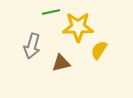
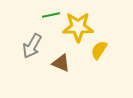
green line: moved 3 px down
gray arrow: rotated 15 degrees clockwise
brown triangle: rotated 36 degrees clockwise
